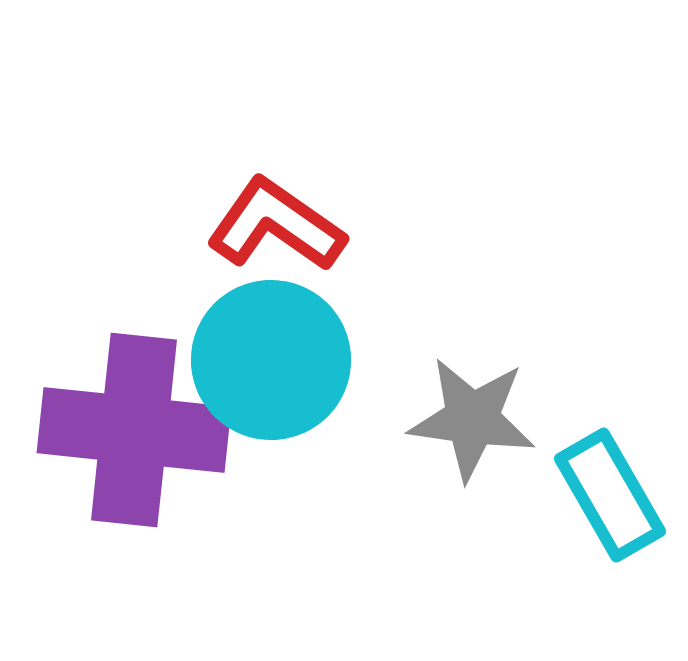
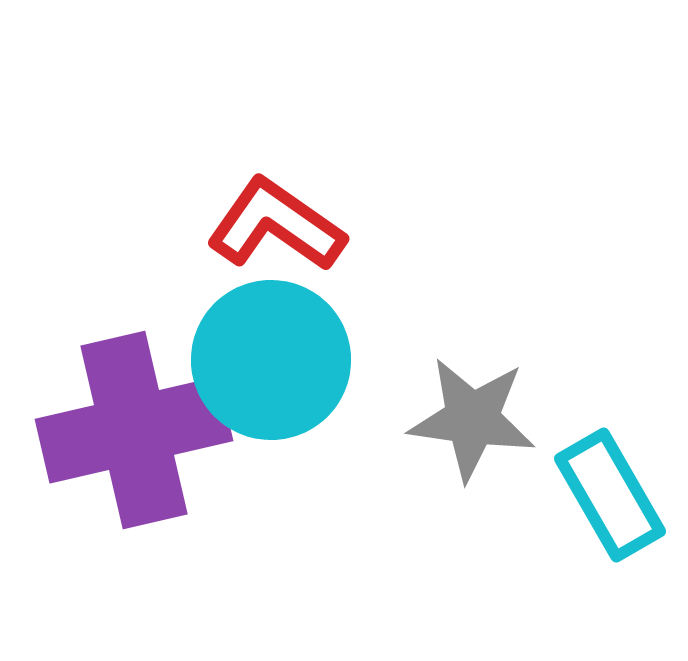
purple cross: rotated 19 degrees counterclockwise
